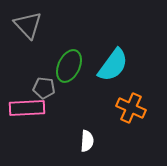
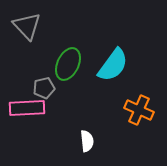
gray triangle: moved 1 px left, 1 px down
green ellipse: moved 1 px left, 2 px up
gray pentagon: rotated 20 degrees counterclockwise
orange cross: moved 8 px right, 2 px down
white semicircle: rotated 10 degrees counterclockwise
